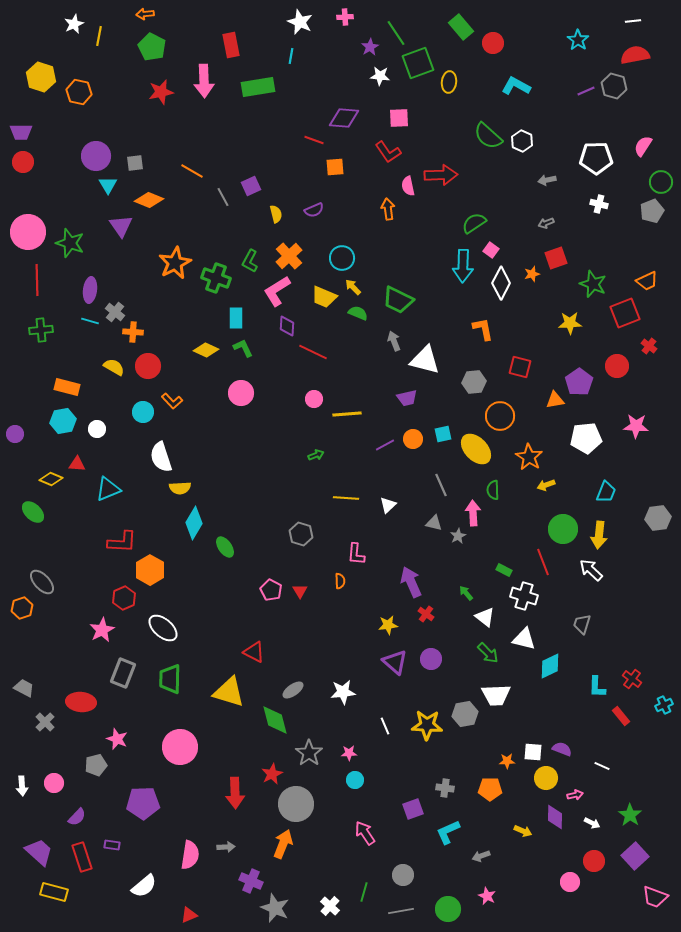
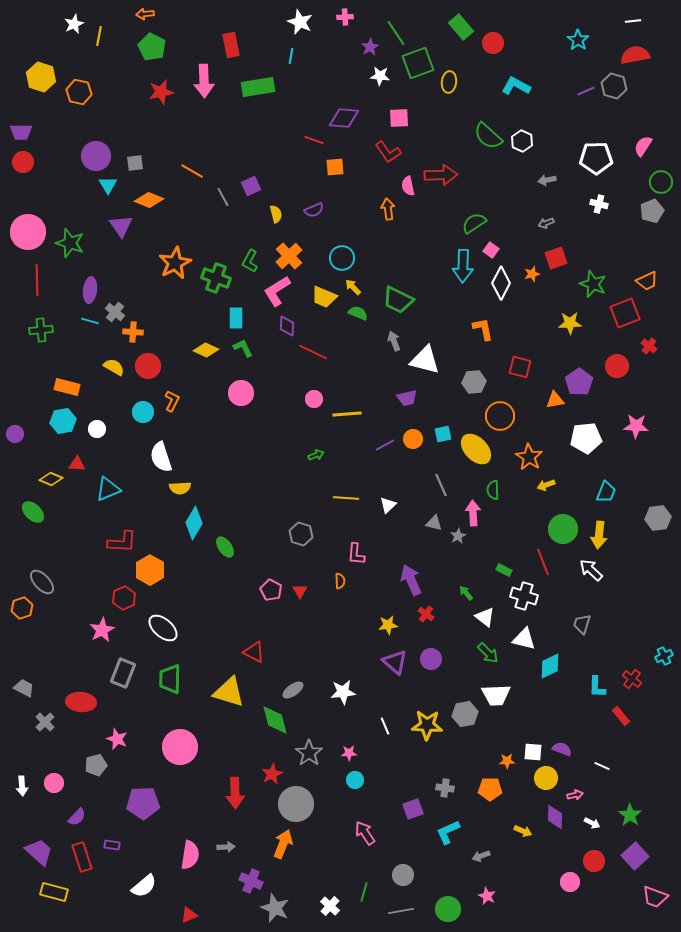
orange L-shape at (172, 401): rotated 110 degrees counterclockwise
purple arrow at (411, 582): moved 2 px up
cyan cross at (664, 705): moved 49 px up
